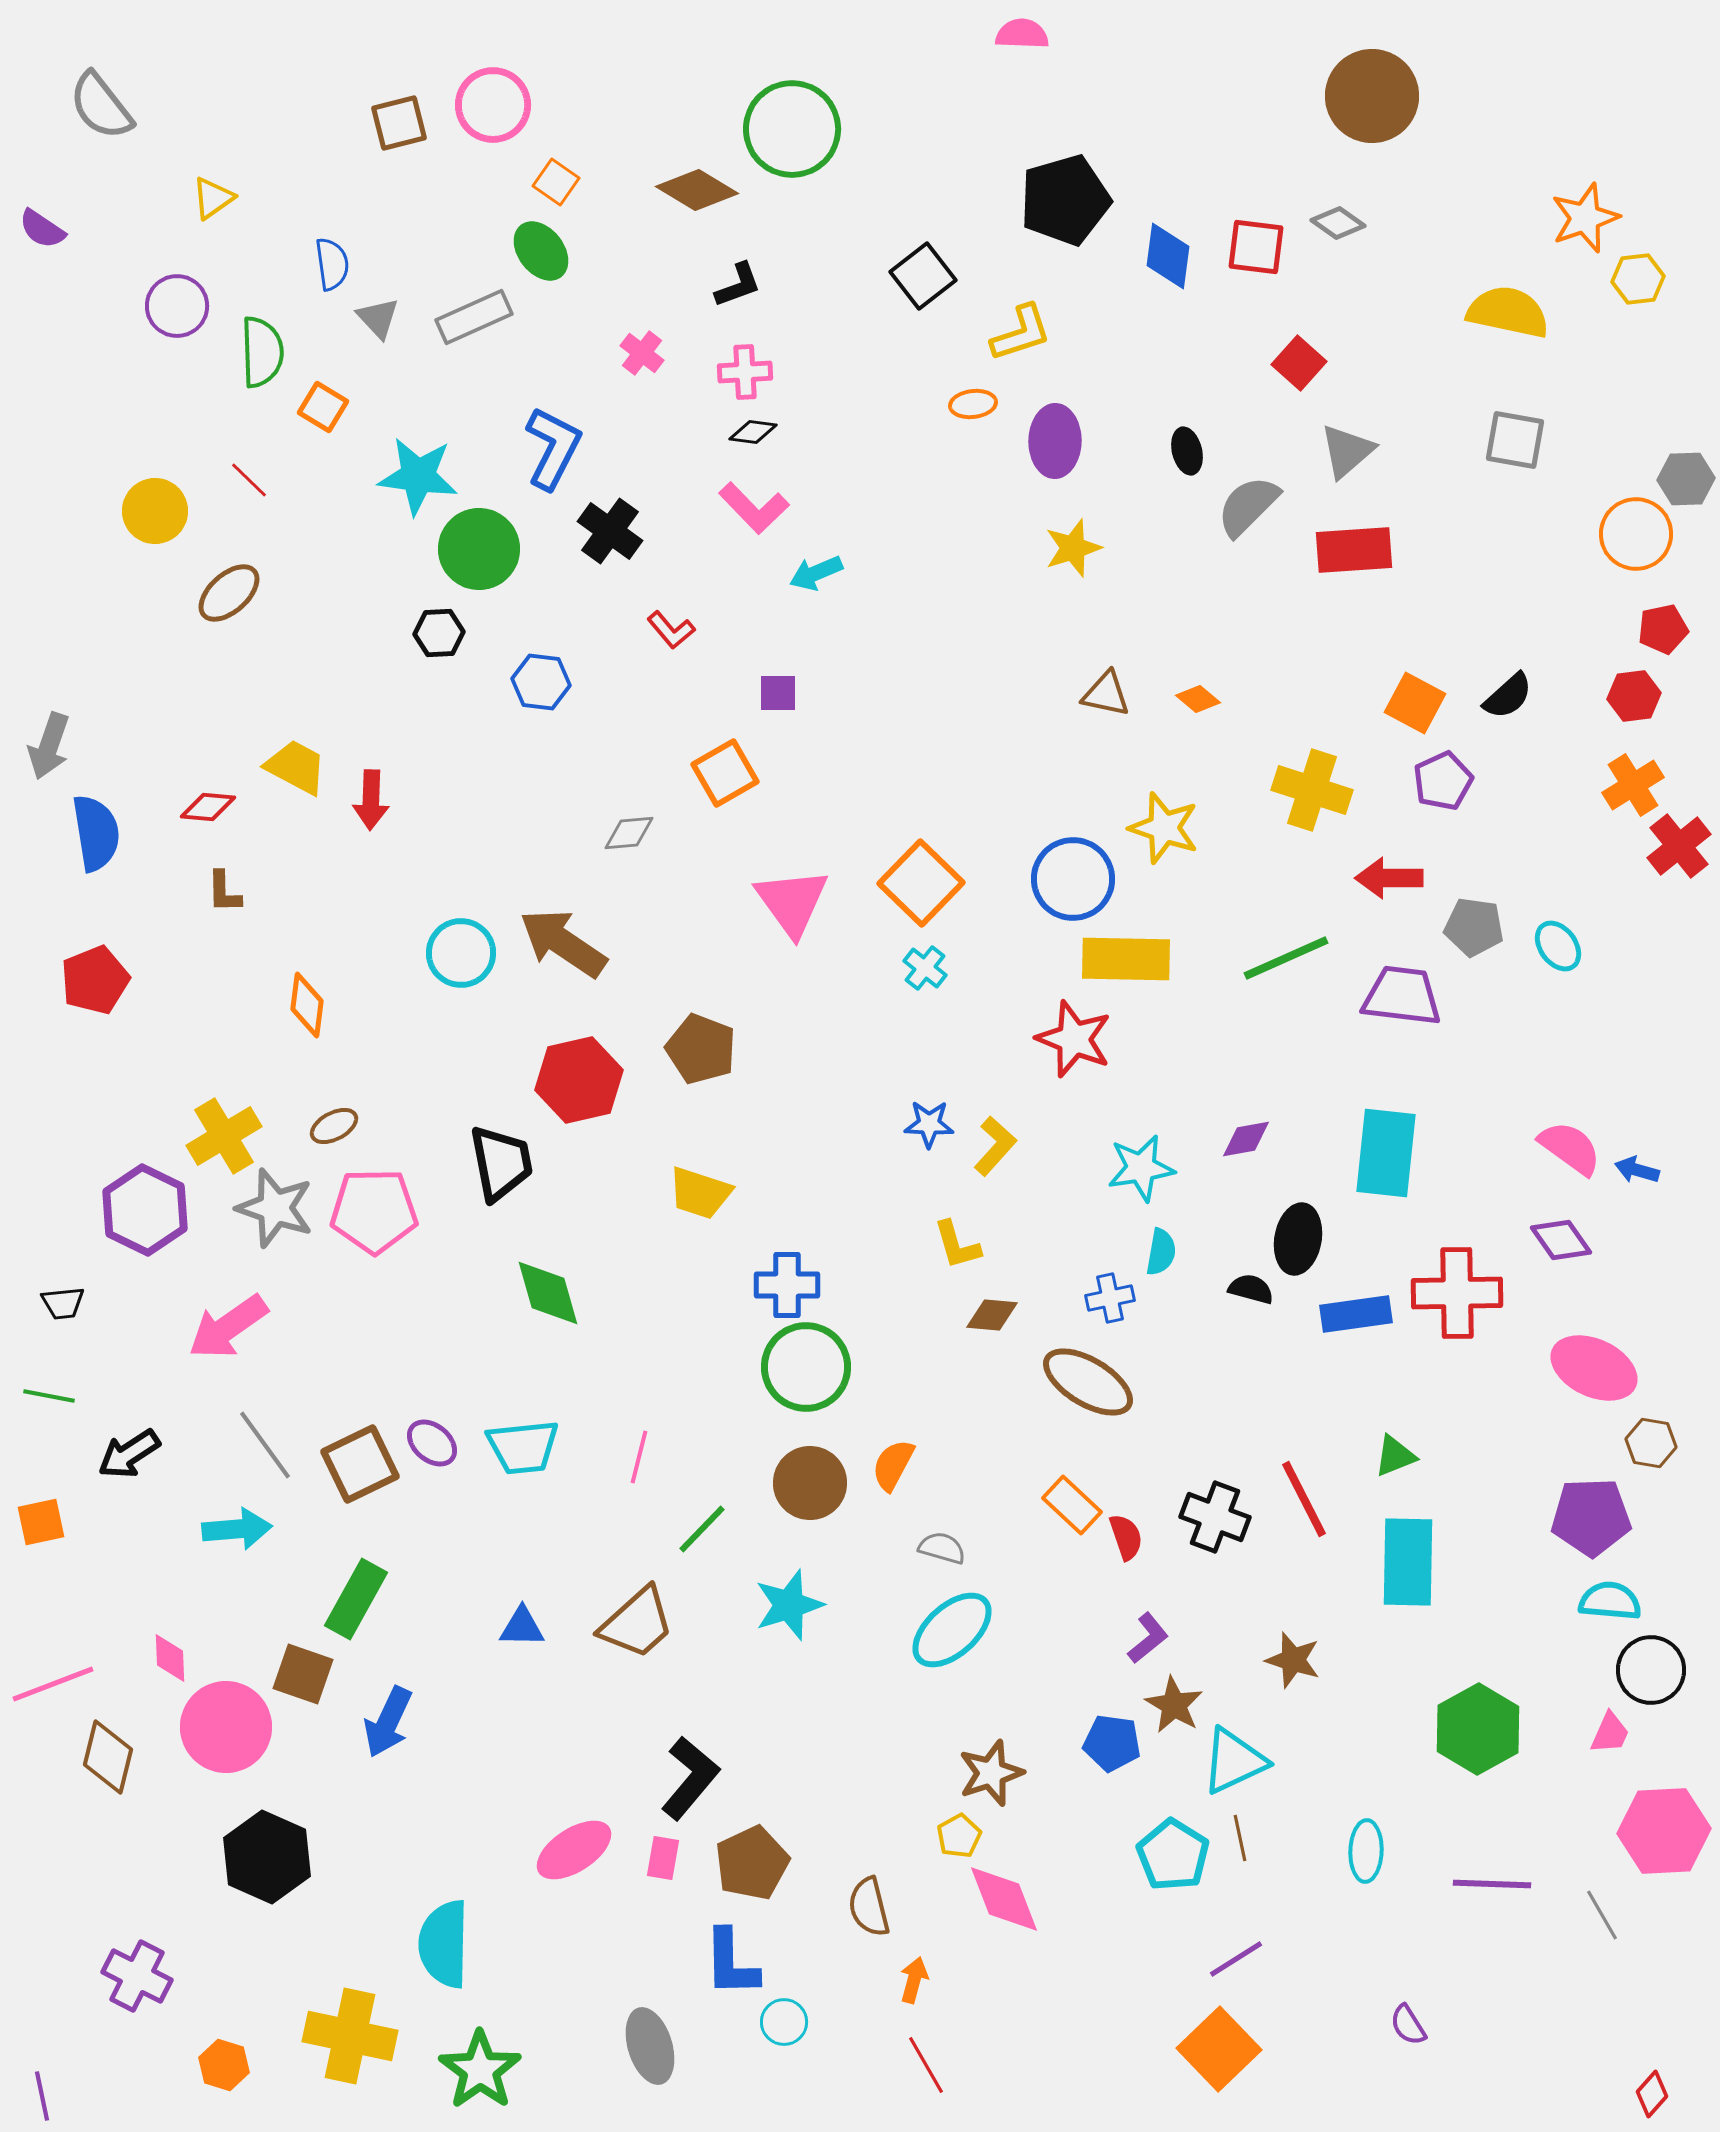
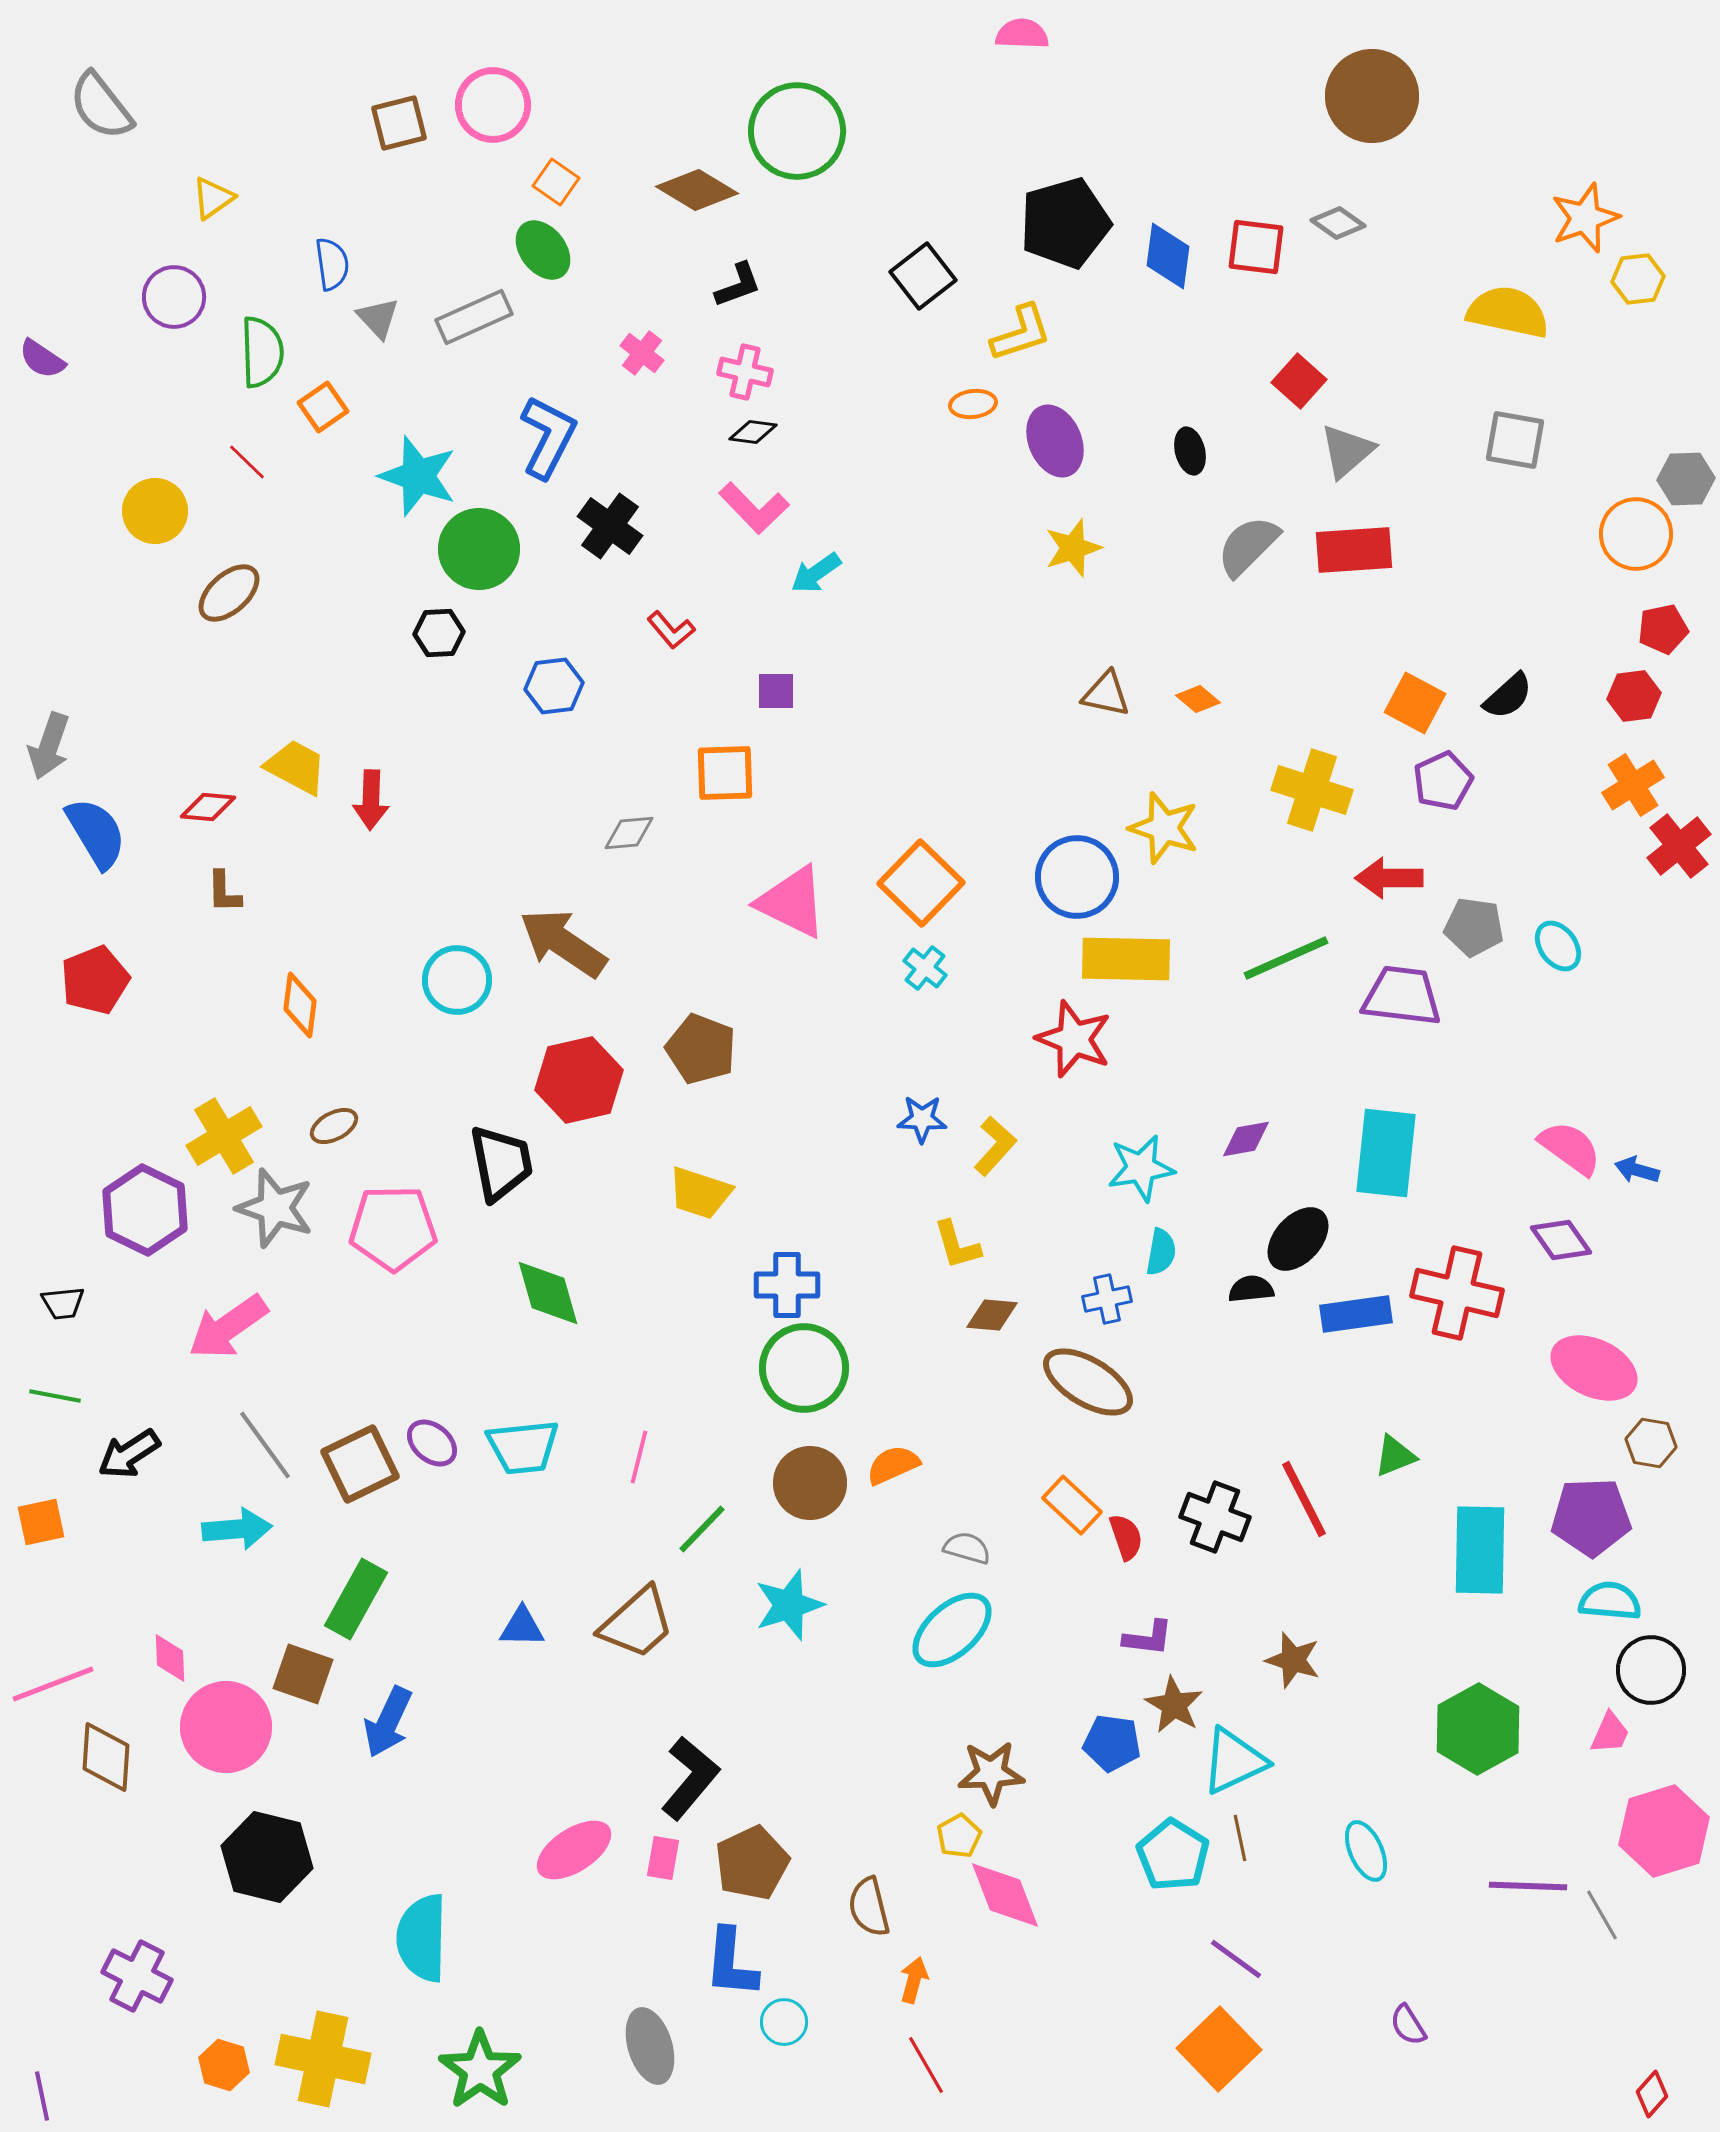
green circle at (792, 129): moved 5 px right, 2 px down
black pentagon at (1065, 200): moved 23 px down
purple semicircle at (42, 229): moved 130 px down
green ellipse at (541, 251): moved 2 px right, 1 px up
purple circle at (177, 306): moved 3 px left, 9 px up
red square at (1299, 363): moved 18 px down
pink cross at (745, 372): rotated 16 degrees clockwise
orange square at (323, 407): rotated 24 degrees clockwise
purple ellipse at (1055, 441): rotated 24 degrees counterclockwise
blue L-shape at (553, 448): moved 5 px left, 11 px up
black ellipse at (1187, 451): moved 3 px right
cyan star at (418, 476): rotated 12 degrees clockwise
red line at (249, 480): moved 2 px left, 18 px up
gray semicircle at (1248, 506): moved 40 px down
black cross at (610, 531): moved 5 px up
cyan arrow at (816, 573): rotated 12 degrees counterclockwise
blue hexagon at (541, 682): moved 13 px right, 4 px down; rotated 14 degrees counterclockwise
purple square at (778, 693): moved 2 px left, 2 px up
orange square at (725, 773): rotated 28 degrees clockwise
blue semicircle at (96, 833): rotated 22 degrees counterclockwise
blue circle at (1073, 879): moved 4 px right, 2 px up
pink triangle at (792, 902): rotated 28 degrees counterclockwise
cyan circle at (461, 953): moved 4 px left, 27 px down
orange diamond at (307, 1005): moved 7 px left
blue star at (929, 1124): moved 7 px left, 5 px up
pink pentagon at (374, 1211): moved 19 px right, 17 px down
black ellipse at (1298, 1239): rotated 32 degrees clockwise
black semicircle at (1251, 1289): rotated 21 degrees counterclockwise
red cross at (1457, 1293): rotated 14 degrees clockwise
blue cross at (1110, 1298): moved 3 px left, 1 px down
green circle at (806, 1367): moved 2 px left, 1 px down
green line at (49, 1396): moved 6 px right
orange semicircle at (893, 1465): rotated 38 degrees clockwise
gray semicircle at (942, 1548): moved 25 px right
cyan rectangle at (1408, 1562): moved 72 px right, 12 px up
purple L-shape at (1148, 1638): rotated 46 degrees clockwise
brown diamond at (108, 1757): moved 2 px left; rotated 10 degrees counterclockwise
brown star at (991, 1773): rotated 16 degrees clockwise
pink hexagon at (1664, 1831): rotated 14 degrees counterclockwise
cyan ellipse at (1366, 1851): rotated 26 degrees counterclockwise
black hexagon at (267, 1857): rotated 10 degrees counterclockwise
purple line at (1492, 1884): moved 36 px right, 2 px down
pink diamond at (1004, 1899): moved 1 px right, 4 px up
cyan semicircle at (444, 1944): moved 22 px left, 6 px up
purple line at (1236, 1959): rotated 68 degrees clockwise
blue L-shape at (731, 1963): rotated 6 degrees clockwise
yellow cross at (350, 2036): moved 27 px left, 23 px down
